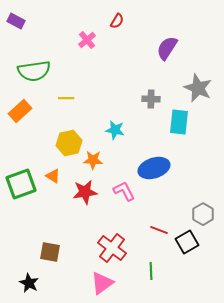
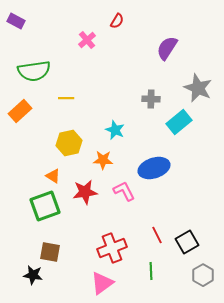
cyan rectangle: rotated 45 degrees clockwise
cyan star: rotated 12 degrees clockwise
orange star: moved 10 px right
green square: moved 24 px right, 22 px down
gray hexagon: moved 61 px down
red line: moved 2 px left, 5 px down; rotated 42 degrees clockwise
red cross: rotated 32 degrees clockwise
black star: moved 4 px right, 8 px up; rotated 18 degrees counterclockwise
